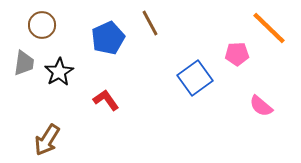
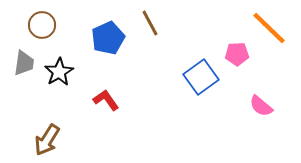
blue square: moved 6 px right, 1 px up
